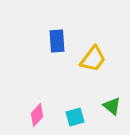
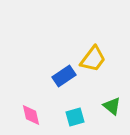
blue rectangle: moved 7 px right, 35 px down; rotated 60 degrees clockwise
pink diamond: moved 6 px left; rotated 55 degrees counterclockwise
